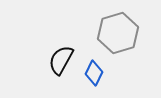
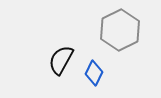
gray hexagon: moved 2 px right, 3 px up; rotated 9 degrees counterclockwise
